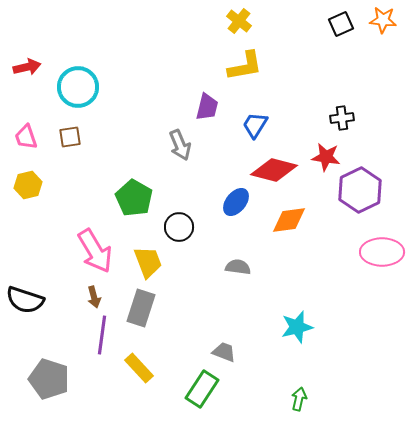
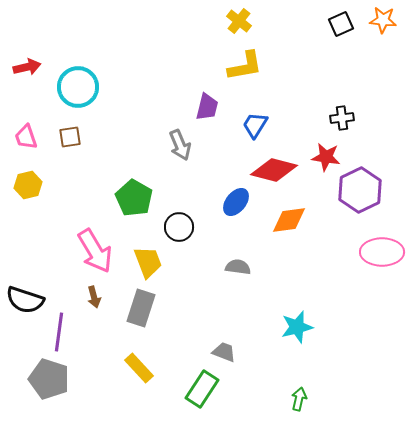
purple line: moved 43 px left, 3 px up
